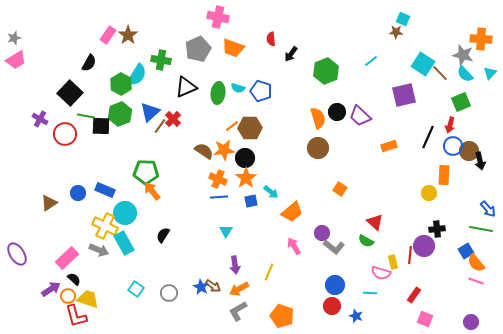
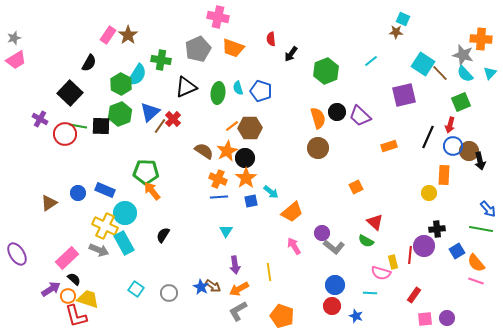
cyan semicircle at (238, 88): rotated 56 degrees clockwise
green line at (86, 116): moved 8 px left, 10 px down
orange star at (224, 150): moved 3 px right, 1 px down; rotated 20 degrees counterclockwise
orange square at (340, 189): moved 16 px right, 2 px up; rotated 32 degrees clockwise
blue square at (466, 251): moved 9 px left
yellow line at (269, 272): rotated 30 degrees counterclockwise
pink square at (425, 319): rotated 28 degrees counterclockwise
purple circle at (471, 322): moved 24 px left, 4 px up
